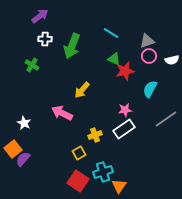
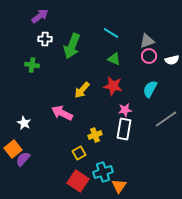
green cross: rotated 24 degrees counterclockwise
red star: moved 12 px left, 15 px down; rotated 24 degrees clockwise
white rectangle: rotated 45 degrees counterclockwise
